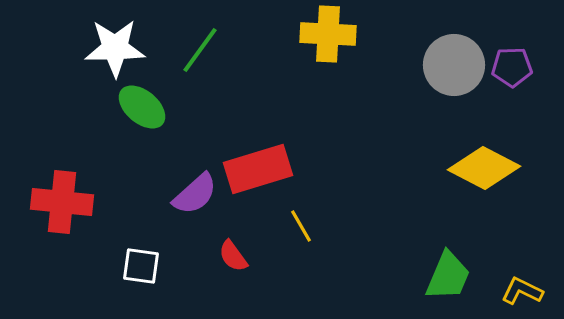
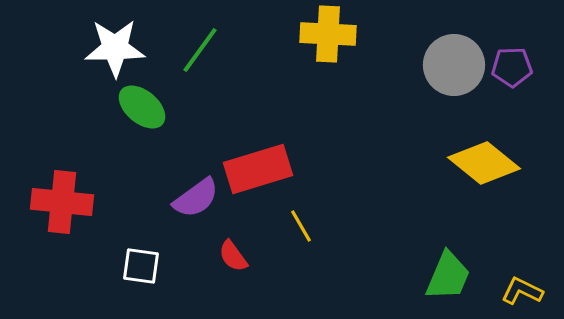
yellow diamond: moved 5 px up; rotated 12 degrees clockwise
purple semicircle: moved 1 px right, 4 px down; rotated 6 degrees clockwise
